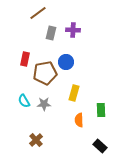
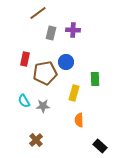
gray star: moved 1 px left, 2 px down
green rectangle: moved 6 px left, 31 px up
